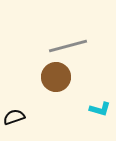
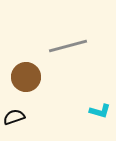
brown circle: moved 30 px left
cyan L-shape: moved 2 px down
